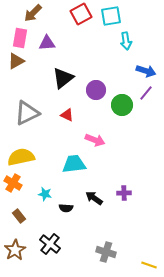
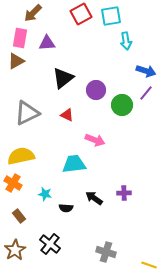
yellow semicircle: moved 1 px up
